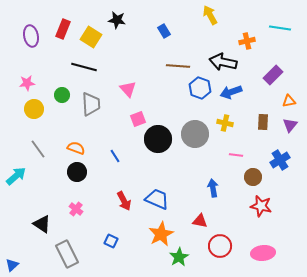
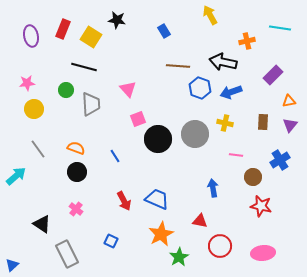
green circle at (62, 95): moved 4 px right, 5 px up
